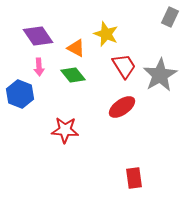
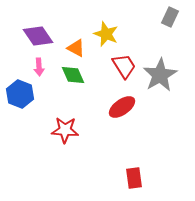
green diamond: rotated 15 degrees clockwise
